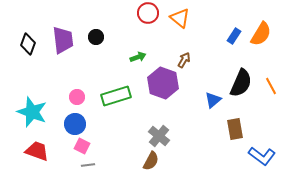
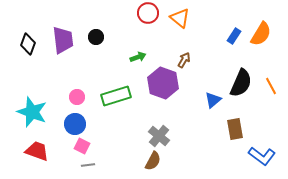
brown semicircle: moved 2 px right
